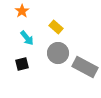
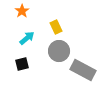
yellow rectangle: rotated 24 degrees clockwise
cyan arrow: rotated 91 degrees counterclockwise
gray circle: moved 1 px right, 2 px up
gray rectangle: moved 2 px left, 3 px down
